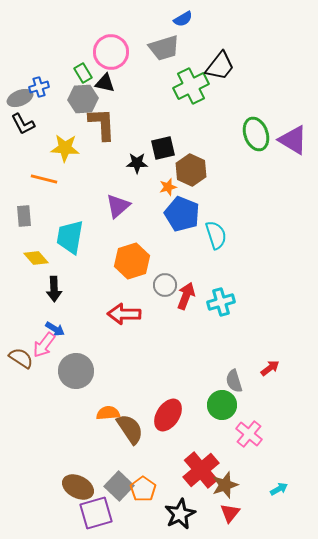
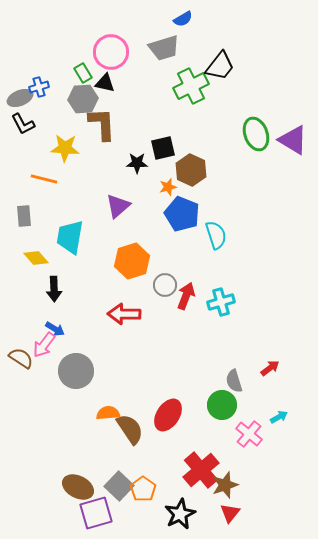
cyan arrow at (279, 489): moved 72 px up
